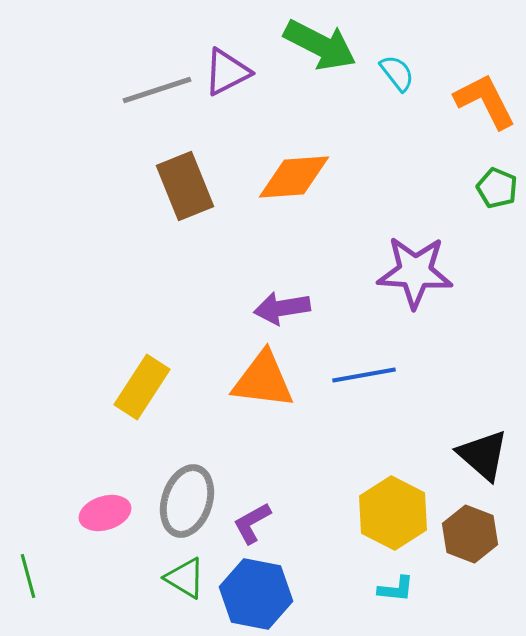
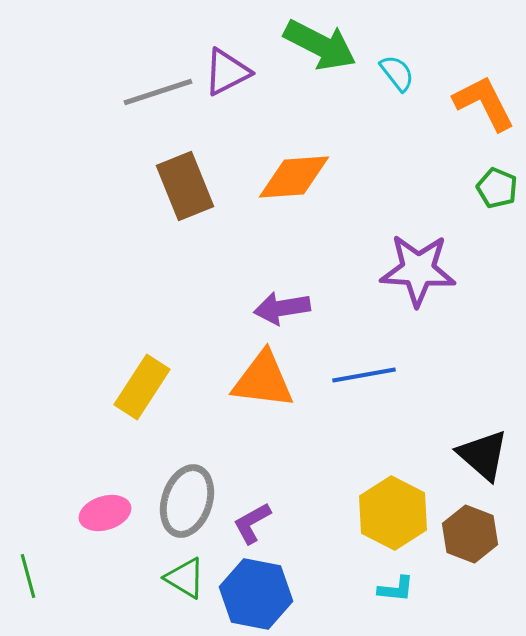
gray line: moved 1 px right, 2 px down
orange L-shape: moved 1 px left, 2 px down
purple star: moved 3 px right, 2 px up
